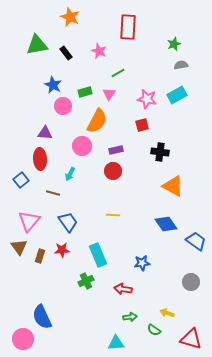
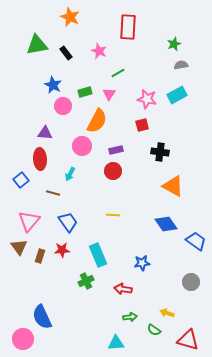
red triangle at (191, 339): moved 3 px left, 1 px down
